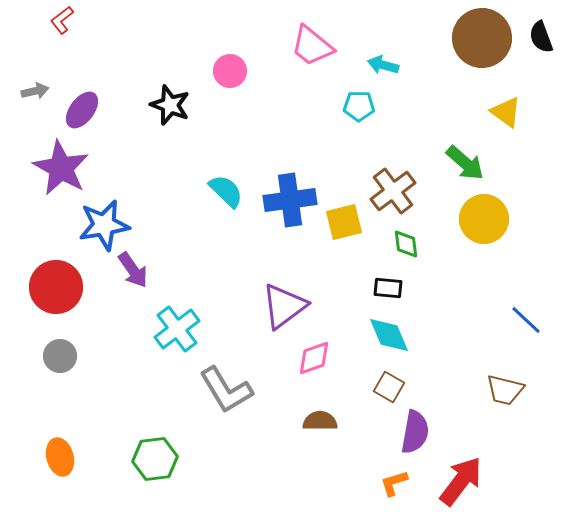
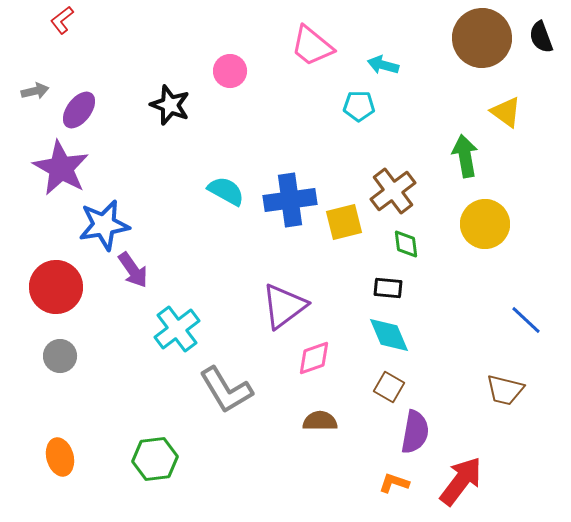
purple ellipse: moved 3 px left
green arrow: moved 7 px up; rotated 141 degrees counterclockwise
cyan semicircle: rotated 15 degrees counterclockwise
yellow circle: moved 1 px right, 5 px down
orange L-shape: rotated 36 degrees clockwise
